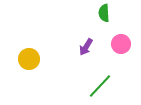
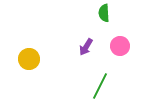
pink circle: moved 1 px left, 2 px down
green line: rotated 16 degrees counterclockwise
